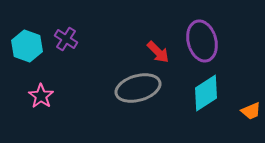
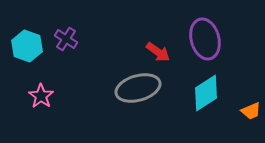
purple ellipse: moved 3 px right, 2 px up
red arrow: rotated 10 degrees counterclockwise
